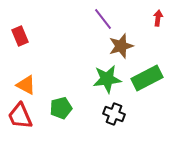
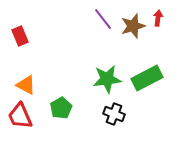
brown star: moved 12 px right, 20 px up
green pentagon: rotated 15 degrees counterclockwise
